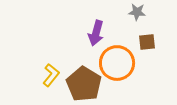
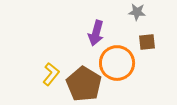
yellow L-shape: moved 1 px up
